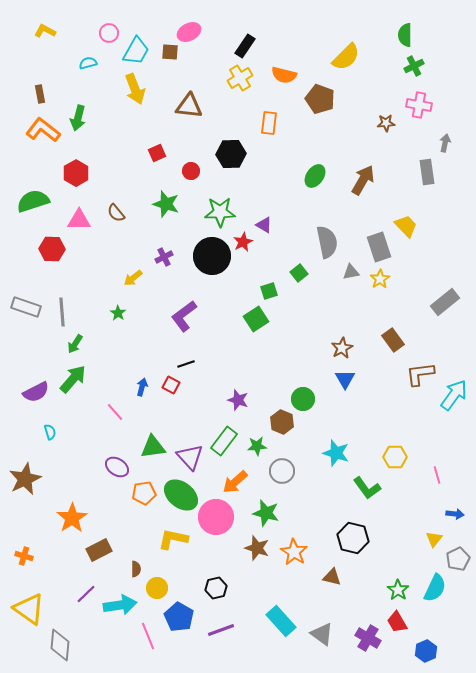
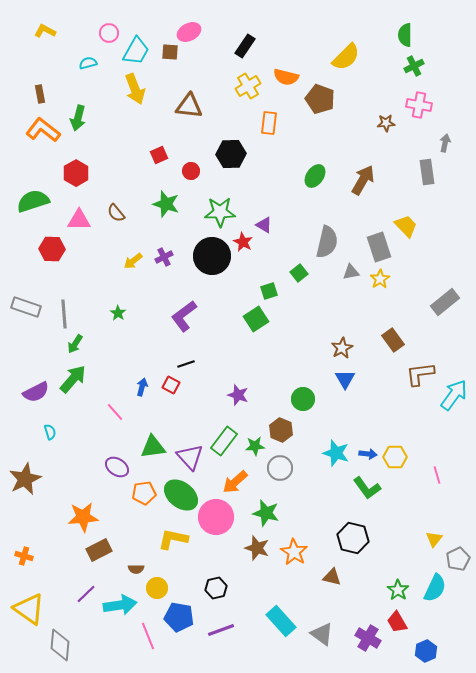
orange semicircle at (284, 75): moved 2 px right, 2 px down
yellow cross at (240, 78): moved 8 px right, 8 px down
red square at (157, 153): moved 2 px right, 2 px down
red star at (243, 242): rotated 18 degrees counterclockwise
gray semicircle at (327, 242): rotated 24 degrees clockwise
yellow arrow at (133, 278): moved 17 px up
gray line at (62, 312): moved 2 px right, 2 px down
purple star at (238, 400): moved 5 px up
brown hexagon at (282, 422): moved 1 px left, 8 px down
green star at (257, 446): moved 2 px left
gray circle at (282, 471): moved 2 px left, 3 px up
blue arrow at (455, 514): moved 87 px left, 60 px up
orange star at (72, 518): moved 11 px right, 1 px up; rotated 28 degrees clockwise
brown semicircle at (136, 569): rotated 91 degrees clockwise
blue pentagon at (179, 617): rotated 20 degrees counterclockwise
